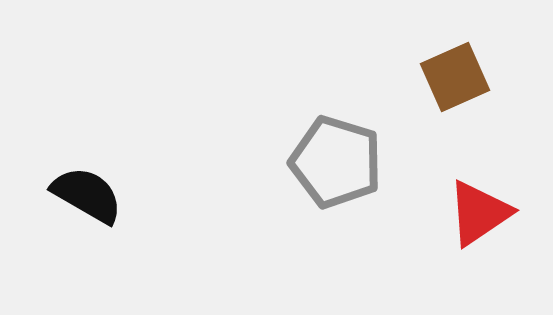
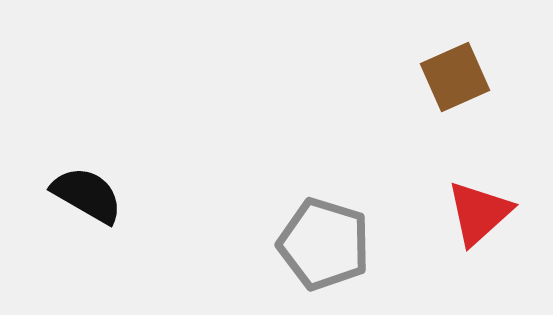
gray pentagon: moved 12 px left, 82 px down
red triangle: rotated 8 degrees counterclockwise
